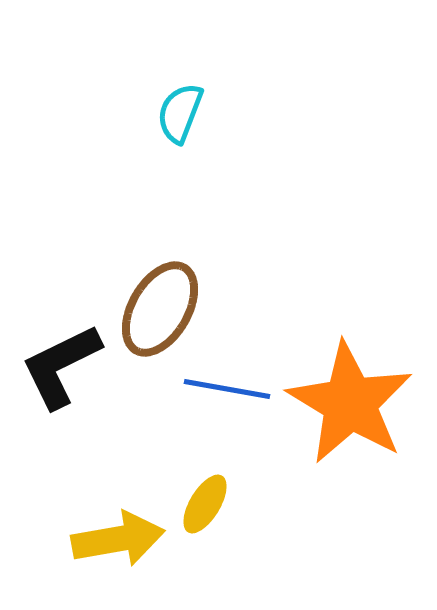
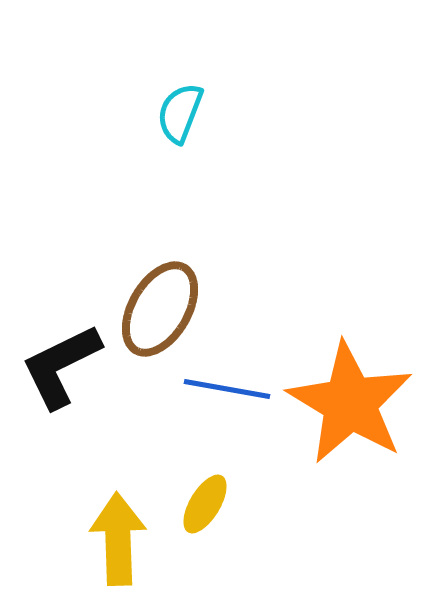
yellow arrow: rotated 82 degrees counterclockwise
